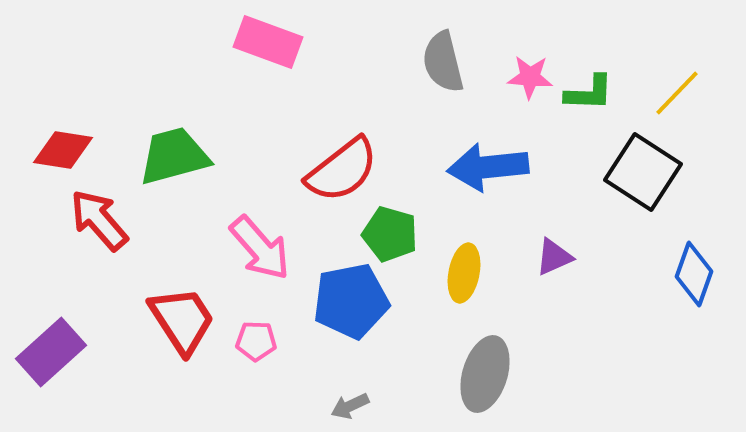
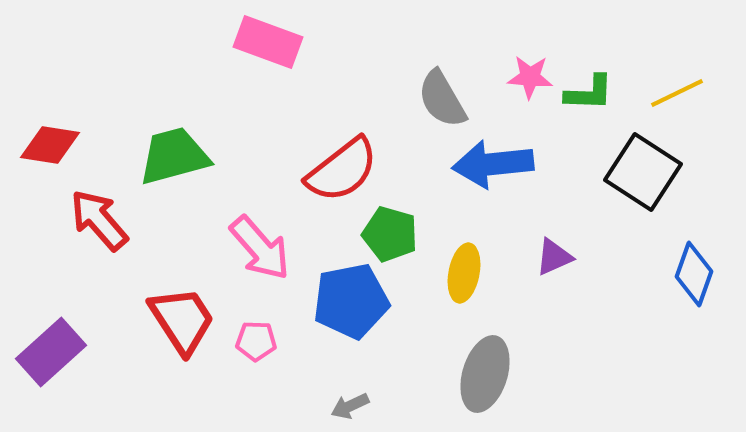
gray semicircle: moved 1 px left, 37 px down; rotated 16 degrees counterclockwise
yellow line: rotated 20 degrees clockwise
red diamond: moved 13 px left, 5 px up
blue arrow: moved 5 px right, 3 px up
